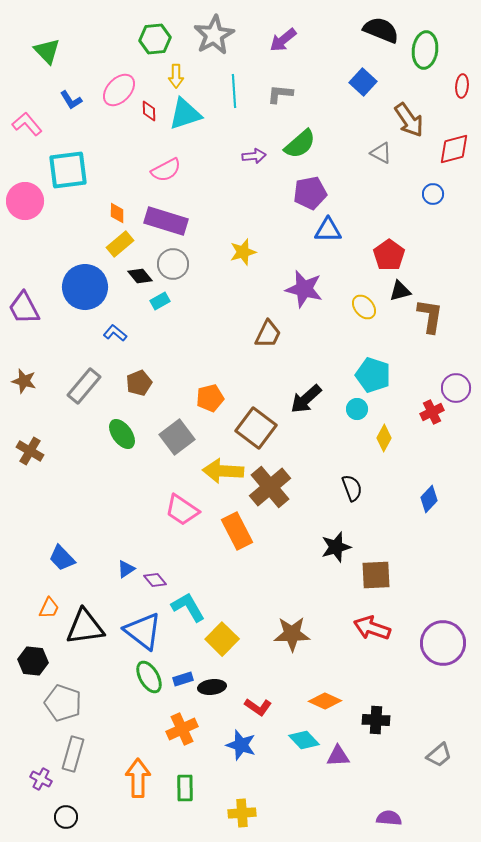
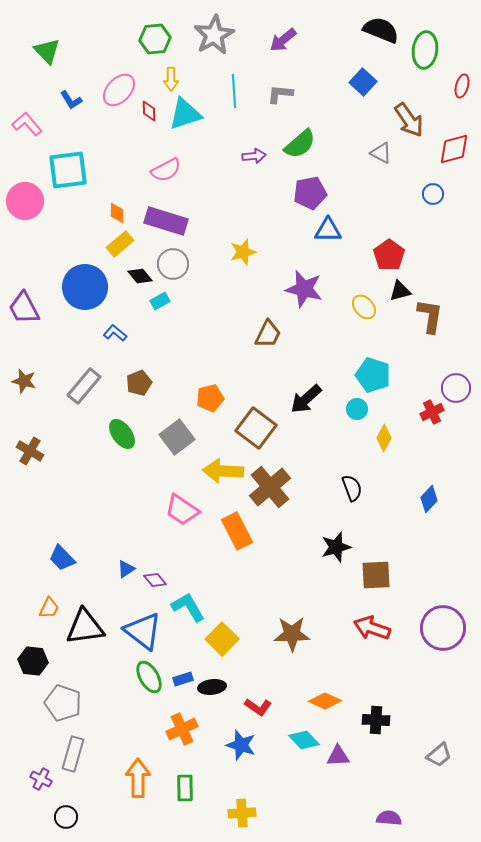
yellow arrow at (176, 76): moved 5 px left, 3 px down
red ellipse at (462, 86): rotated 10 degrees clockwise
purple circle at (443, 643): moved 15 px up
